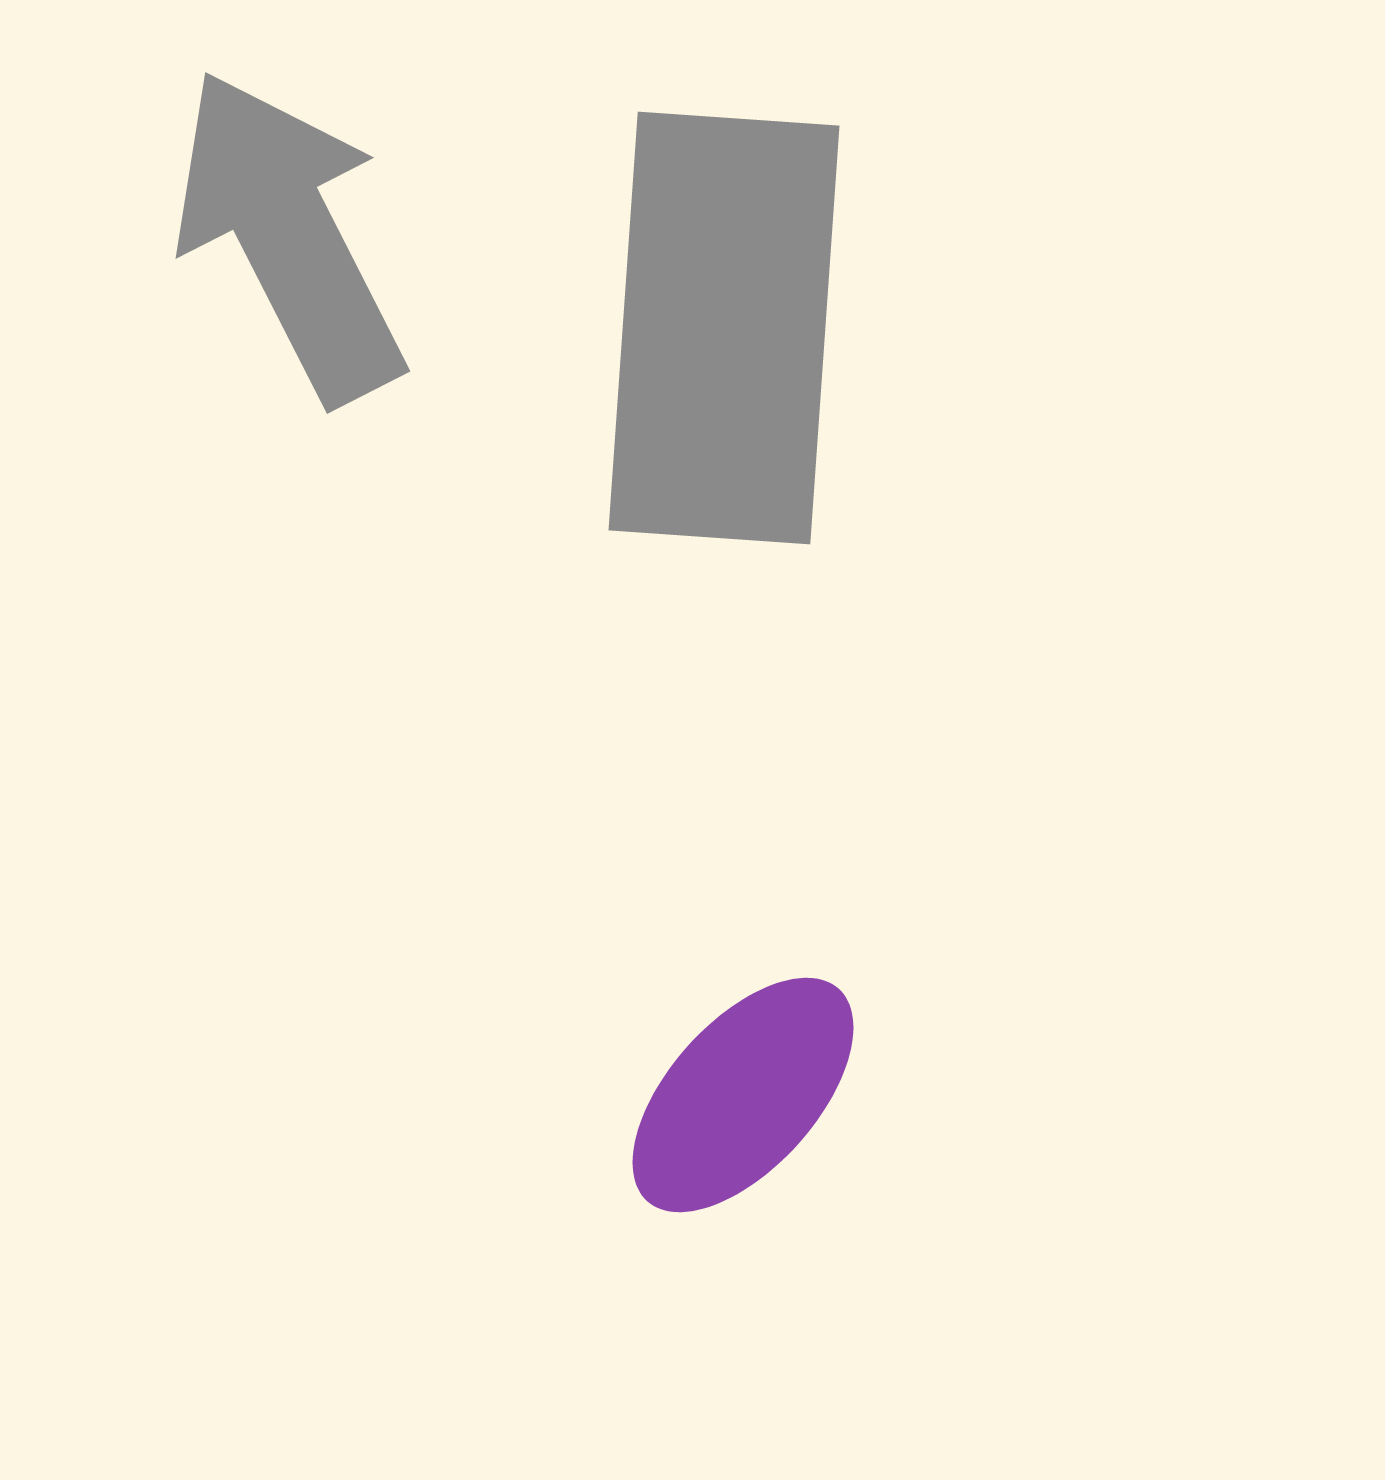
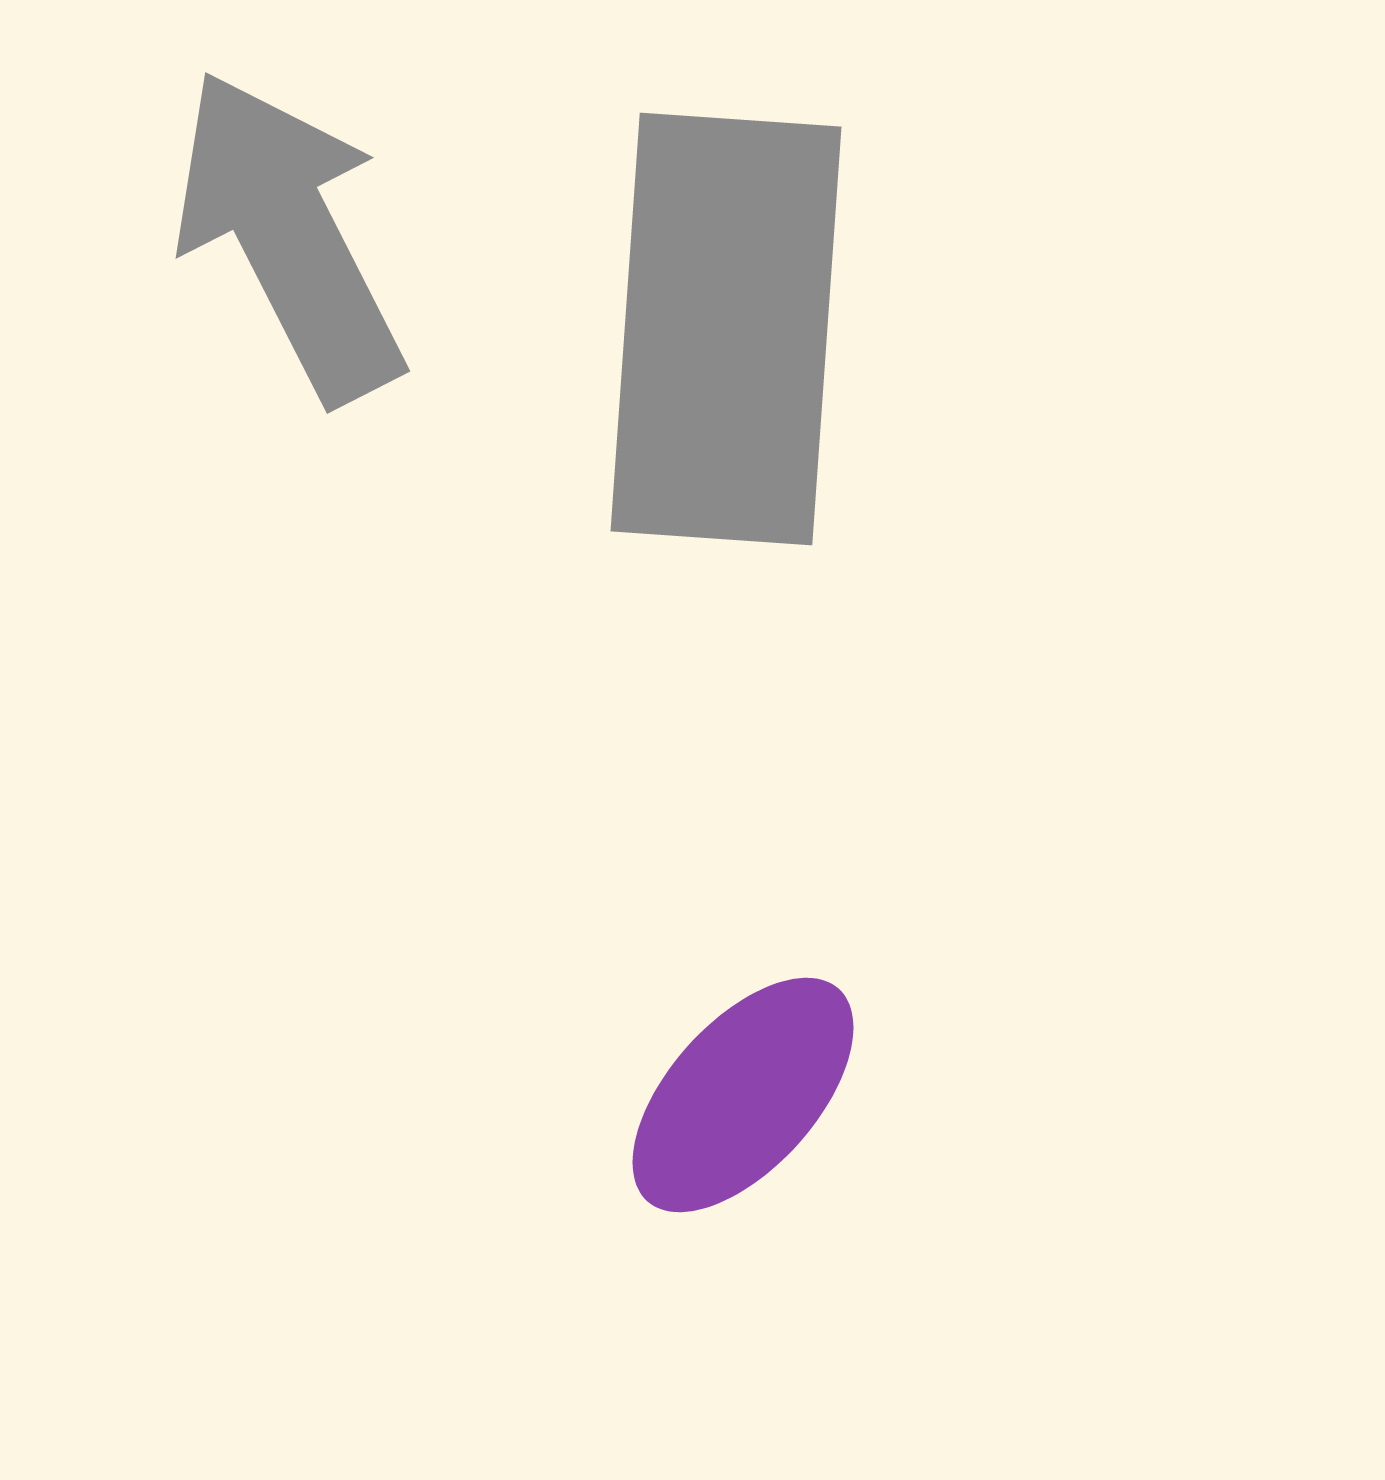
gray rectangle: moved 2 px right, 1 px down
